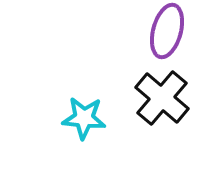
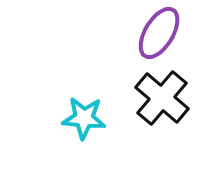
purple ellipse: moved 8 px left, 2 px down; rotated 16 degrees clockwise
